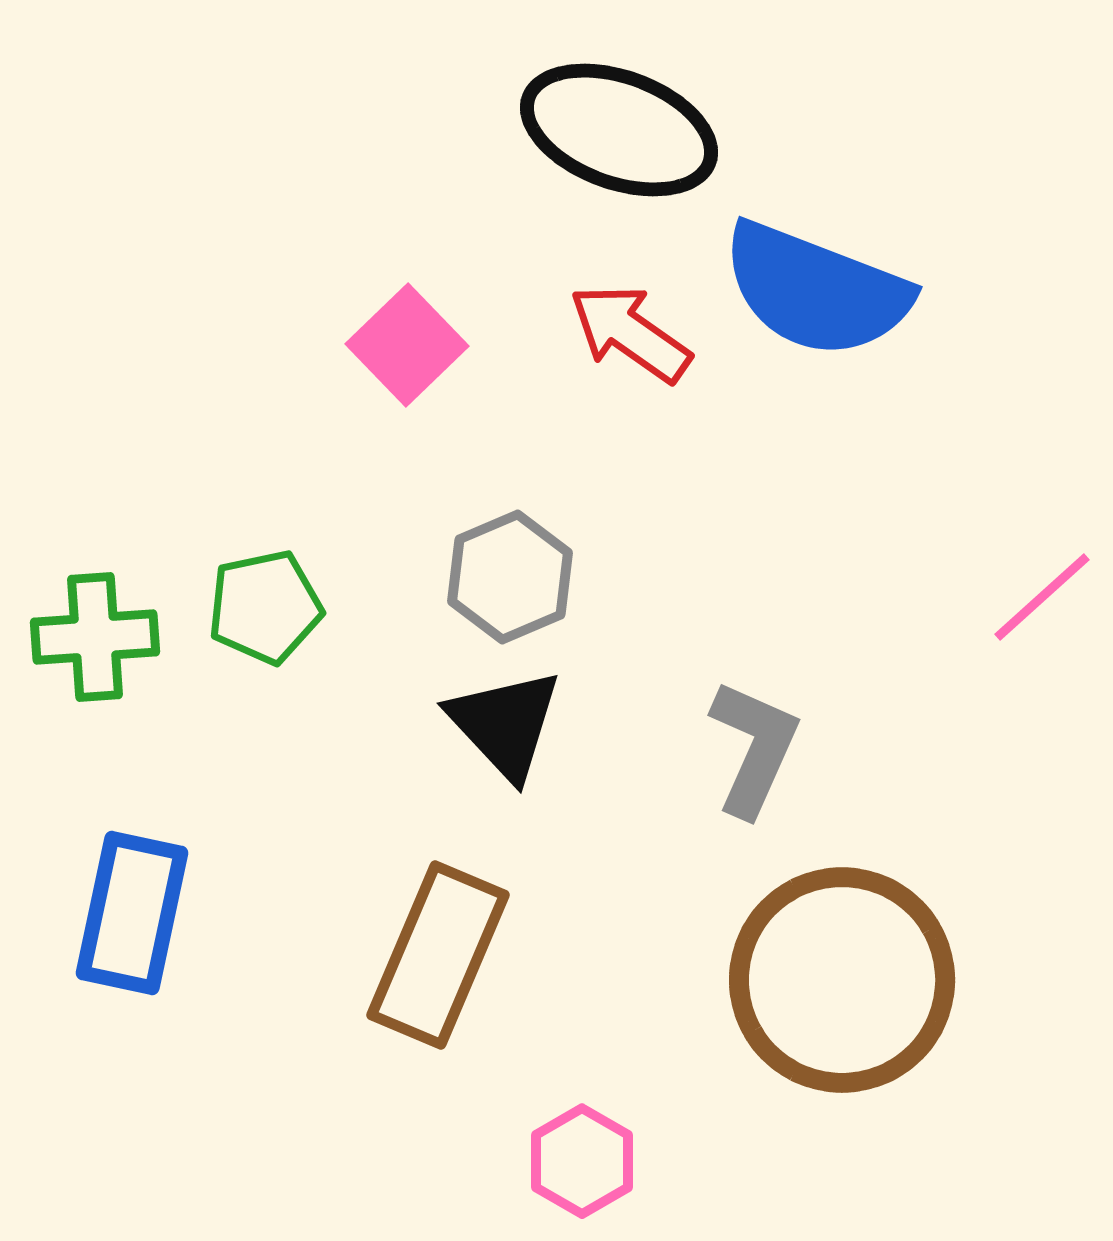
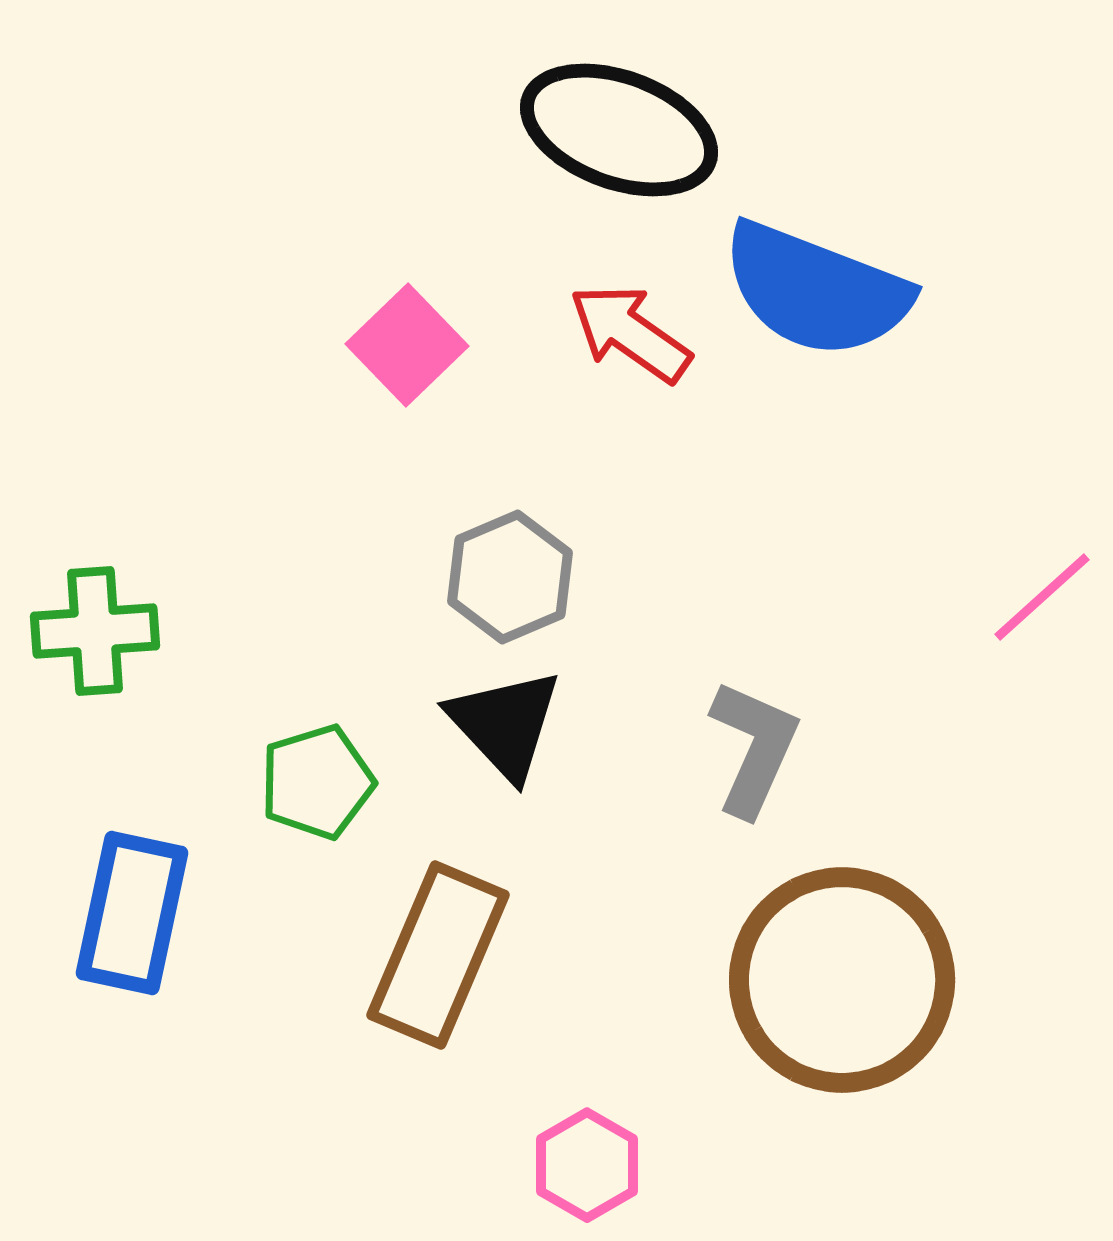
green pentagon: moved 52 px right, 175 px down; rotated 5 degrees counterclockwise
green cross: moved 6 px up
pink hexagon: moved 5 px right, 4 px down
